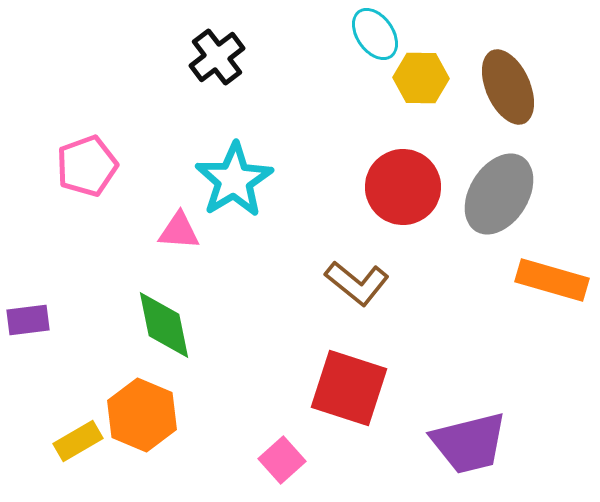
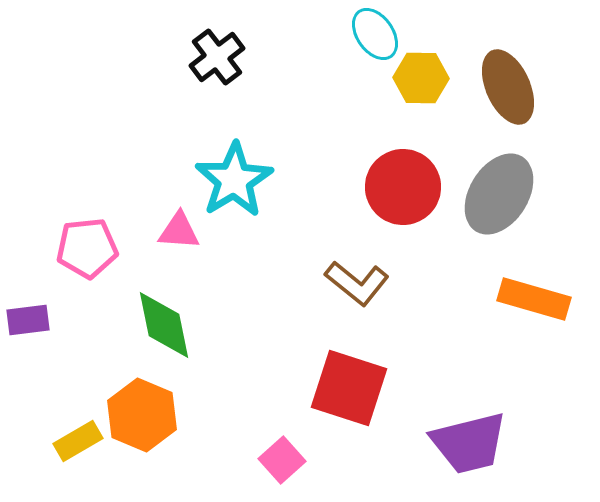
pink pentagon: moved 82 px down; rotated 14 degrees clockwise
orange rectangle: moved 18 px left, 19 px down
